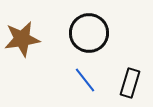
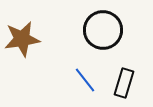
black circle: moved 14 px right, 3 px up
black rectangle: moved 6 px left
